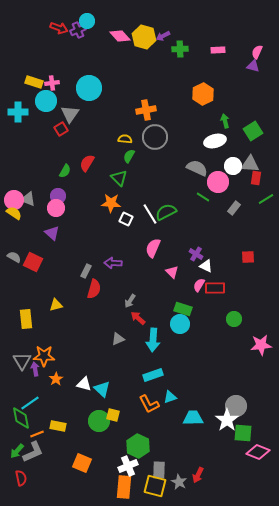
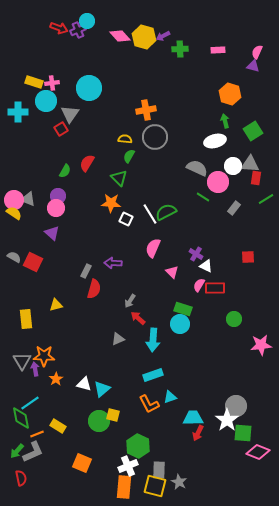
orange hexagon at (203, 94): moved 27 px right; rotated 15 degrees counterclockwise
cyan triangle at (102, 389): rotated 36 degrees clockwise
yellow rectangle at (58, 426): rotated 21 degrees clockwise
red arrow at (198, 475): moved 42 px up
